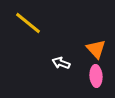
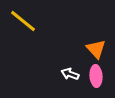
yellow line: moved 5 px left, 2 px up
white arrow: moved 9 px right, 11 px down
